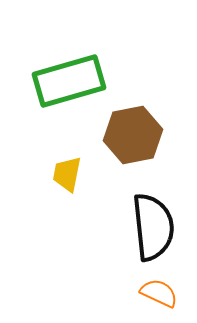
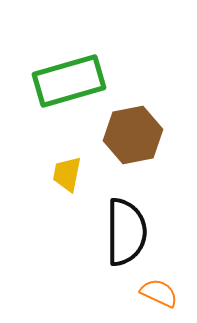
black semicircle: moved 27 px left, 5 px down; rotated 6 degrees clockwise
